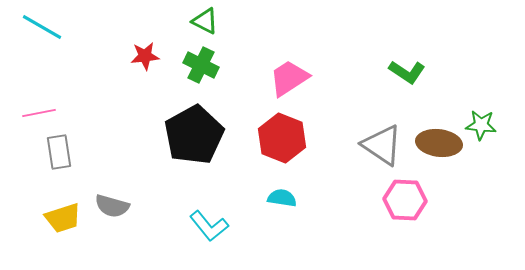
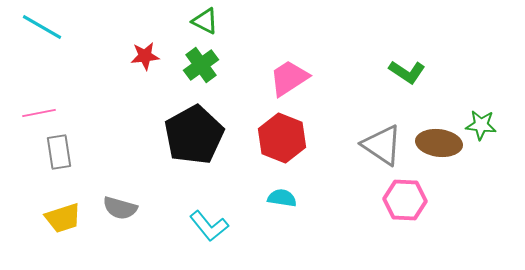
green cross: rotated 28 degrees clockwise
gray semicircle: moved 8 px right, 2 px down
